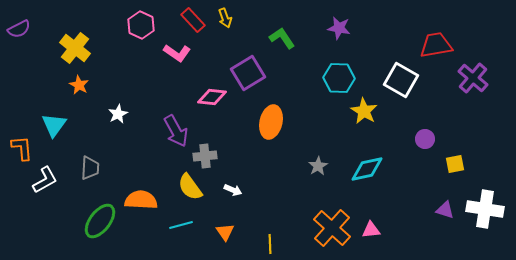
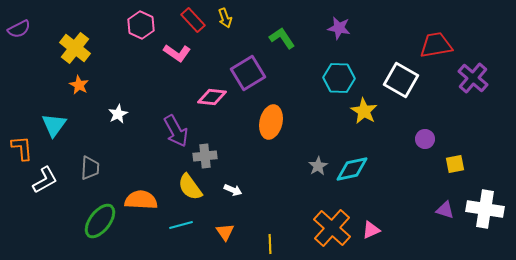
cyan diamond: moved 15 px left
pink triangle: rotated 18 degrees counterclockwise
